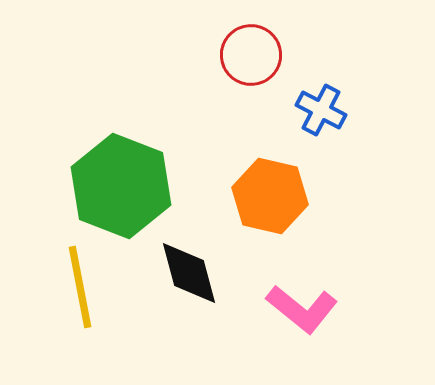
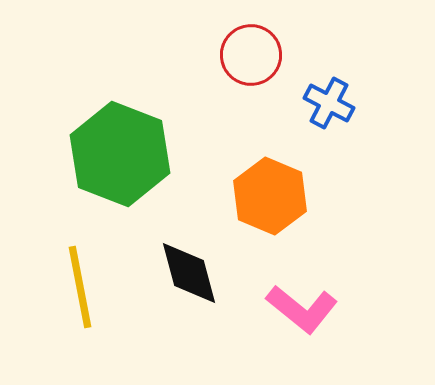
blue cross: moved 8 px right, 7 px up
green hexagon: moved 1 px left, 32 px up
orange hexagon: rotated 10 degrees clockwise
